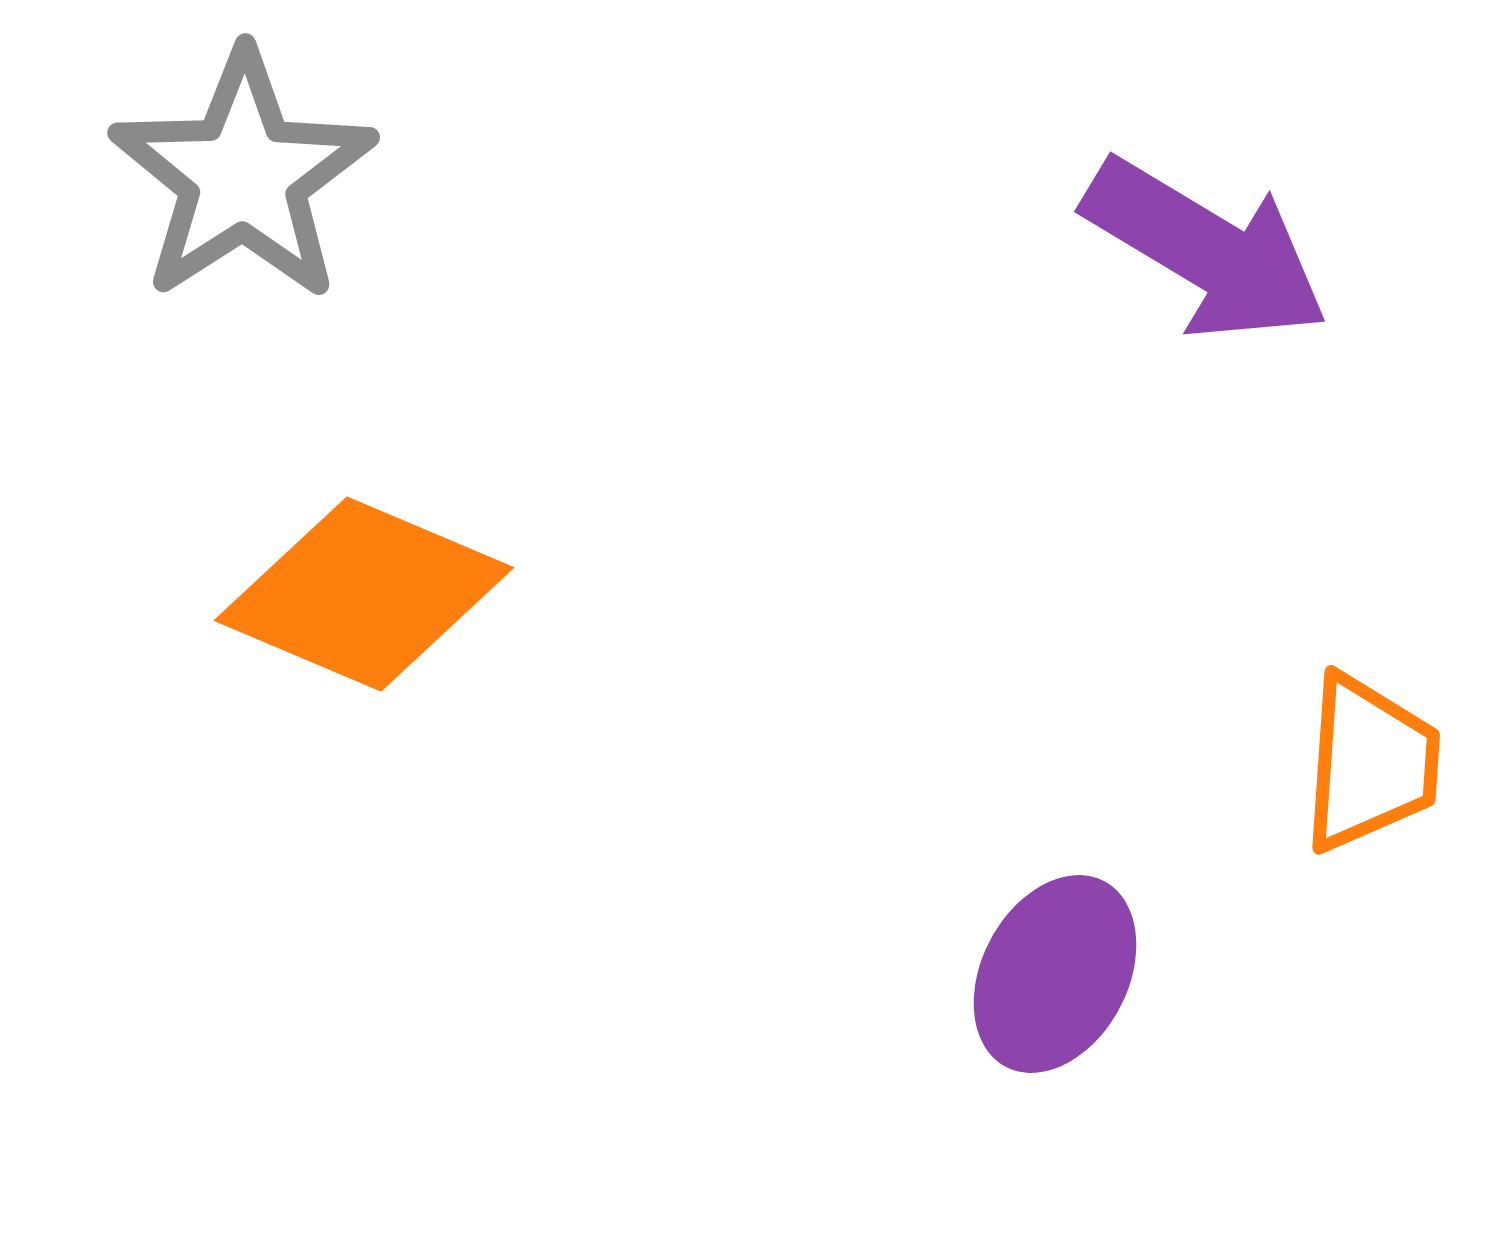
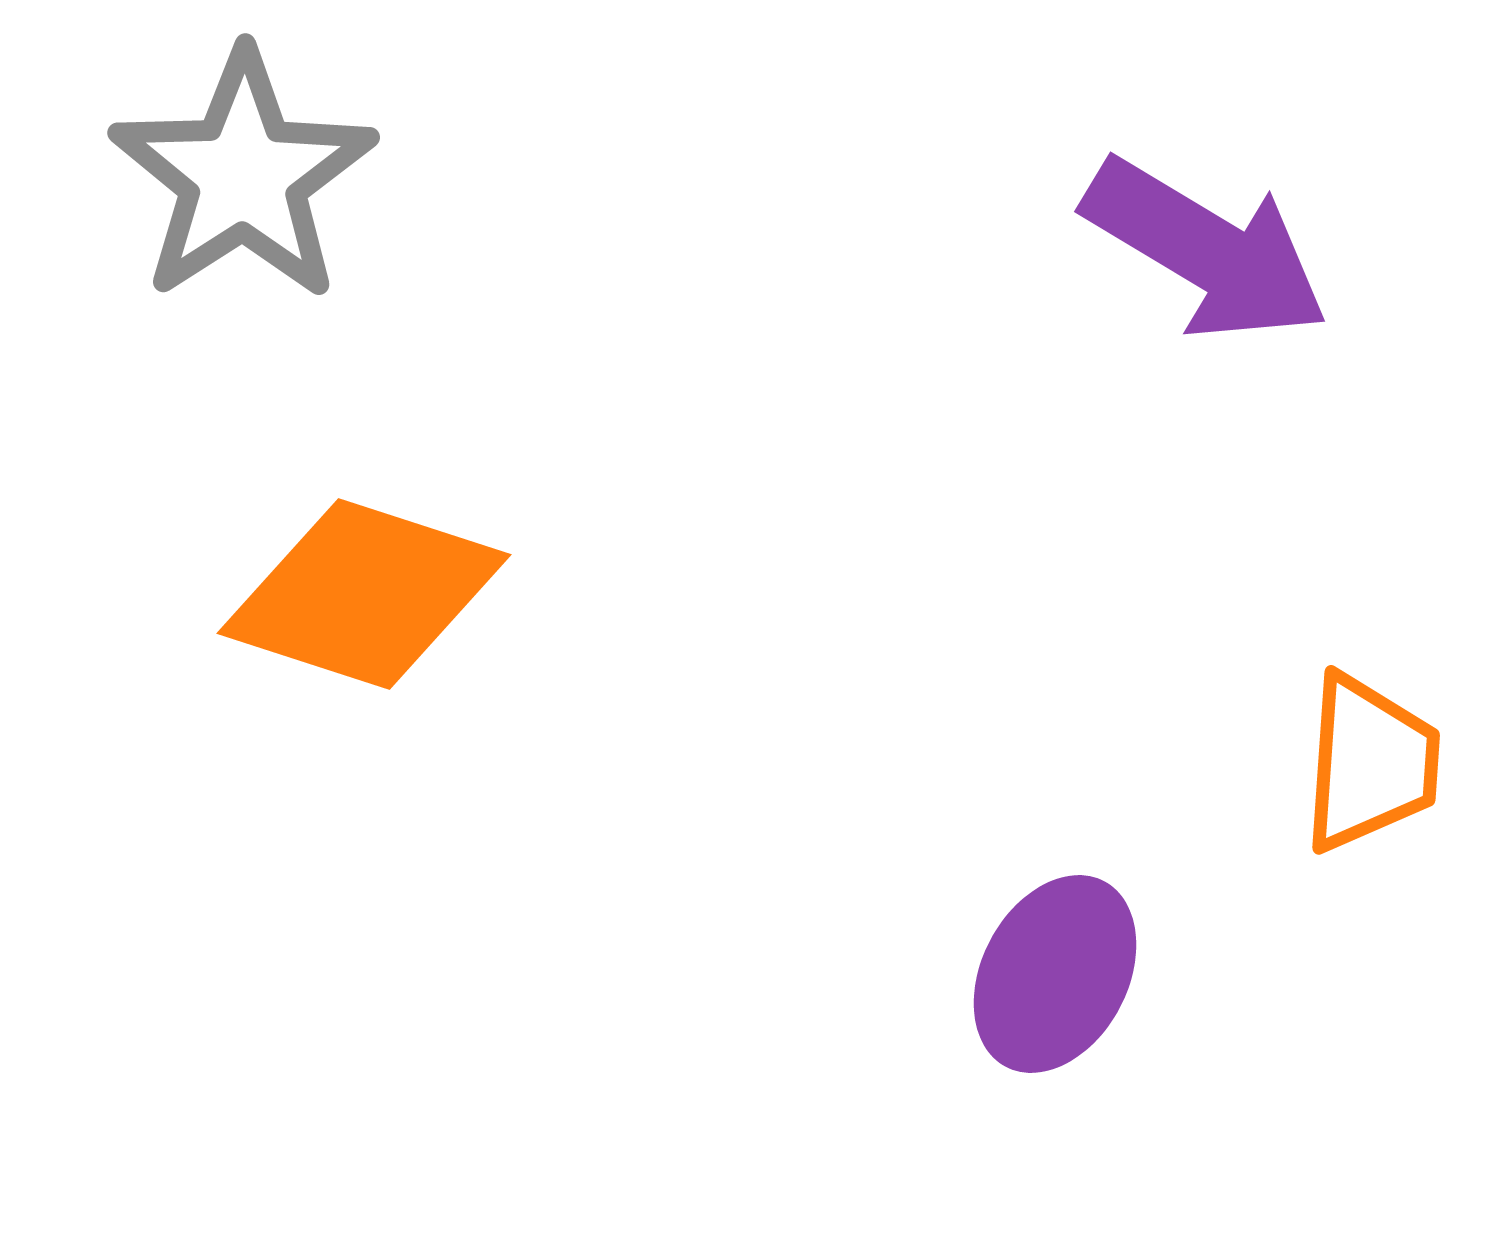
orange diamond: rotated 5 degrees counterclockwise
